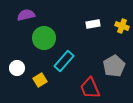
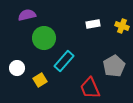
purple semicircle: moved 1 px right
